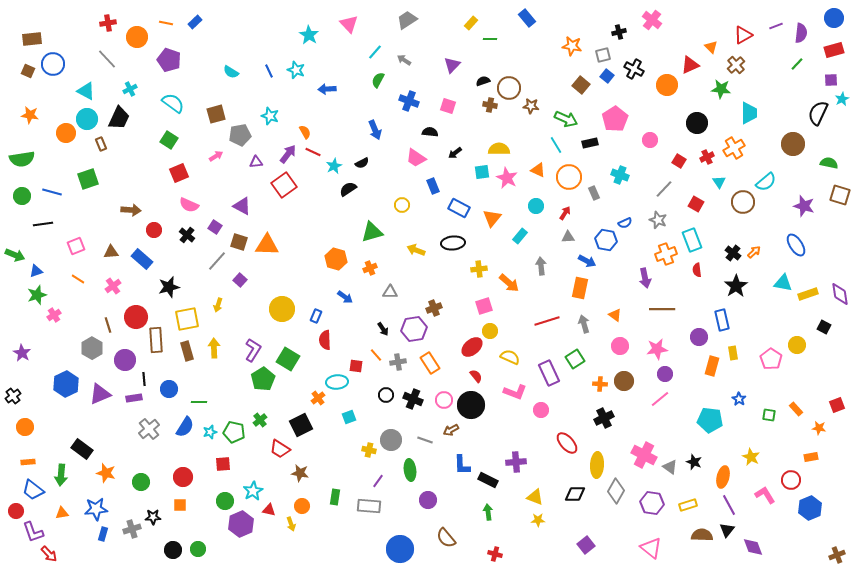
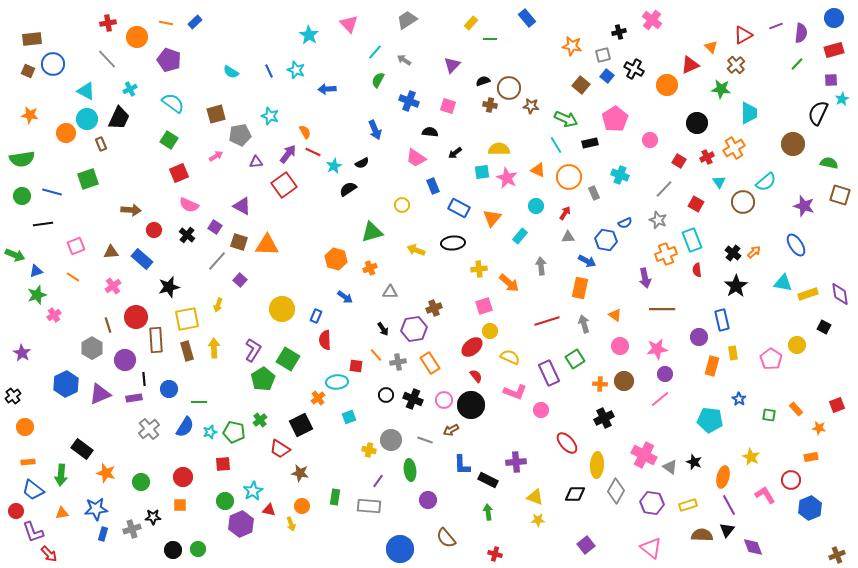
orange line at (78, 279): moved 5 px left, 2 px up
